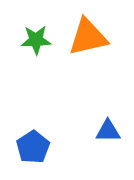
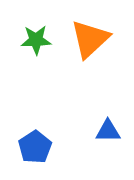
orange triangle: moved 2 px right, 2 px down; rotated 30 degrees counterclockwise
blue pentagon: moved 2 px right
